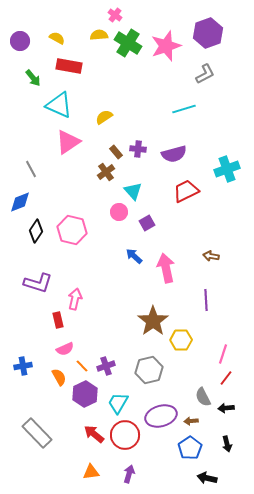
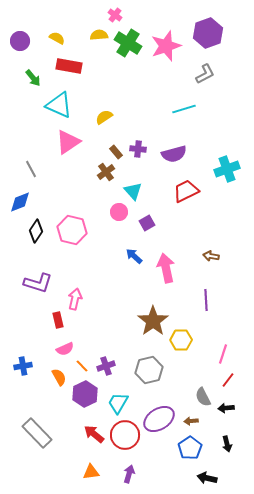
red line at (226, 378): moved 2 px right, 2 px down
purple ellipse at (161, 416): moved 2 px left, 3 px down; rotated 16 degrees counterclockwise
